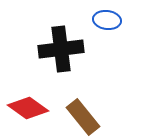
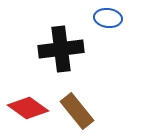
blue ellipse: moved 1 px right, 2 px up
brown rectangle: moved 6 px left, 6 px up
